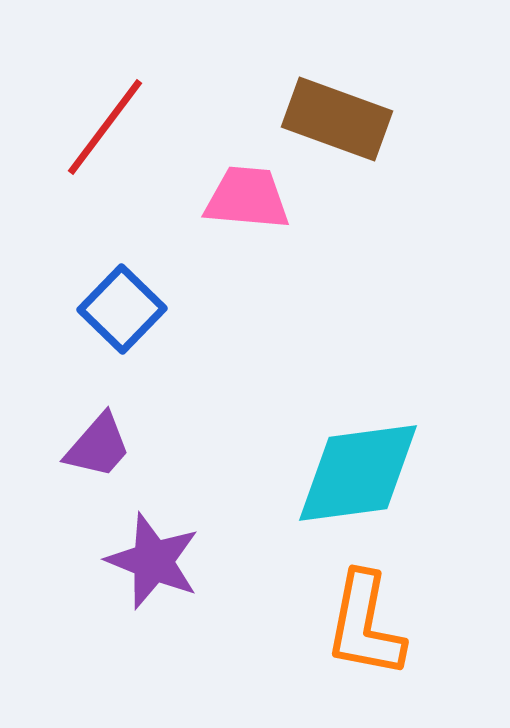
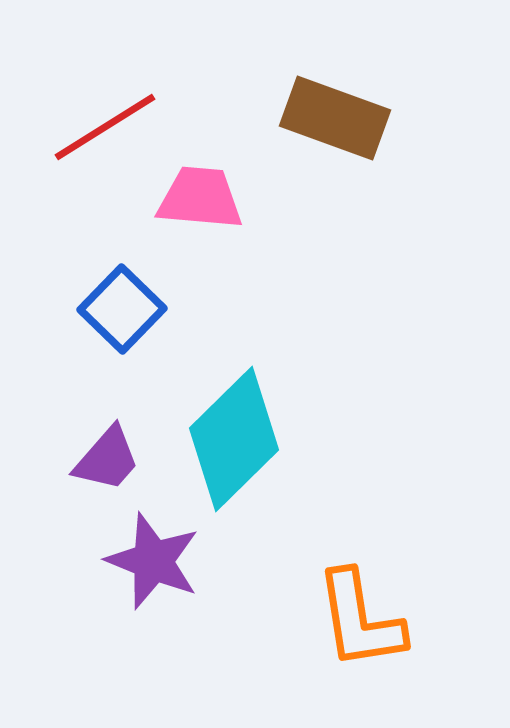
brown rectangle: moved 2 px left, 1 px up
red line: rotated 21 degrees clockwise
pink trapezoid: moved 47 px left
purple trapezoid: moved 9 px right, 13 px down
cyan diamond: moved 124 px left, 34 px up; rotated 37 degrees counterclockwise
orange L-shape: moved 5 px left, 5 px up; rotated 20 degrees counterclockwise
